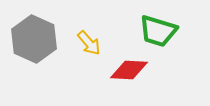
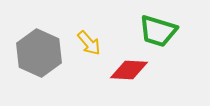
gray hexagon: moved 5 px right, 14 px down
